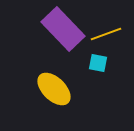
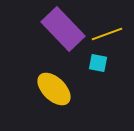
yellow line: moved 1 px right
